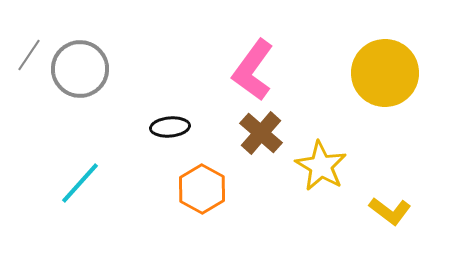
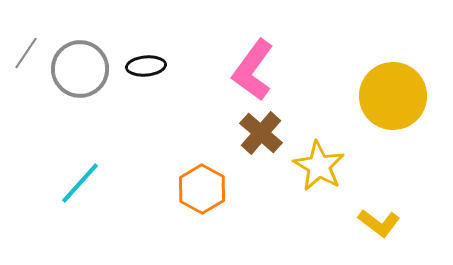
gray line: moved 3 px left, 2 px up
yellow circle: moved 8 px right, 23 px down
black ellipse: moved 24 px left, 61 px up
yellow star: moved 2 px left
yellow L-shape: moved 11 px left, 12 px down
